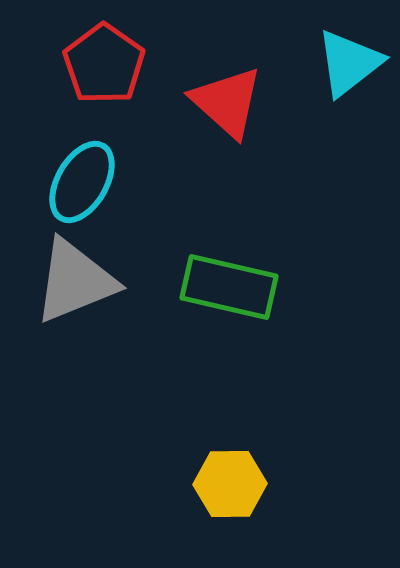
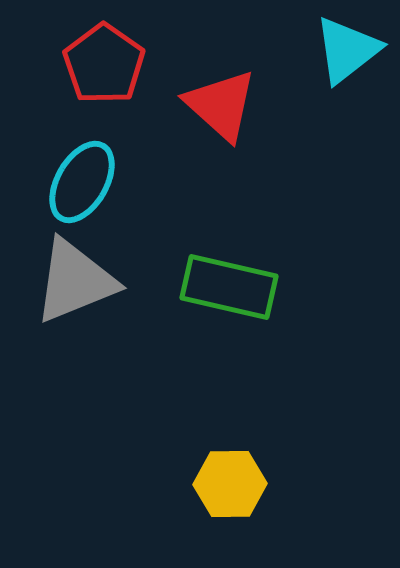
cyan triangle: moved 2 px left, 13 px up
red triangle: moved 6 px left, 3 px down
